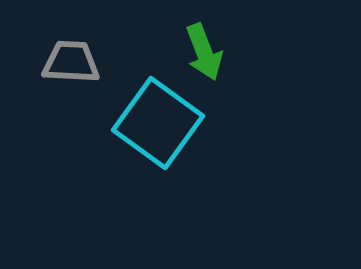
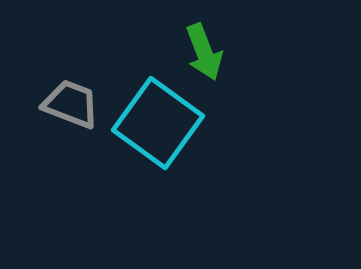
gray trapezoid: moved 42 px down; rotated 18 degrees clockwise
